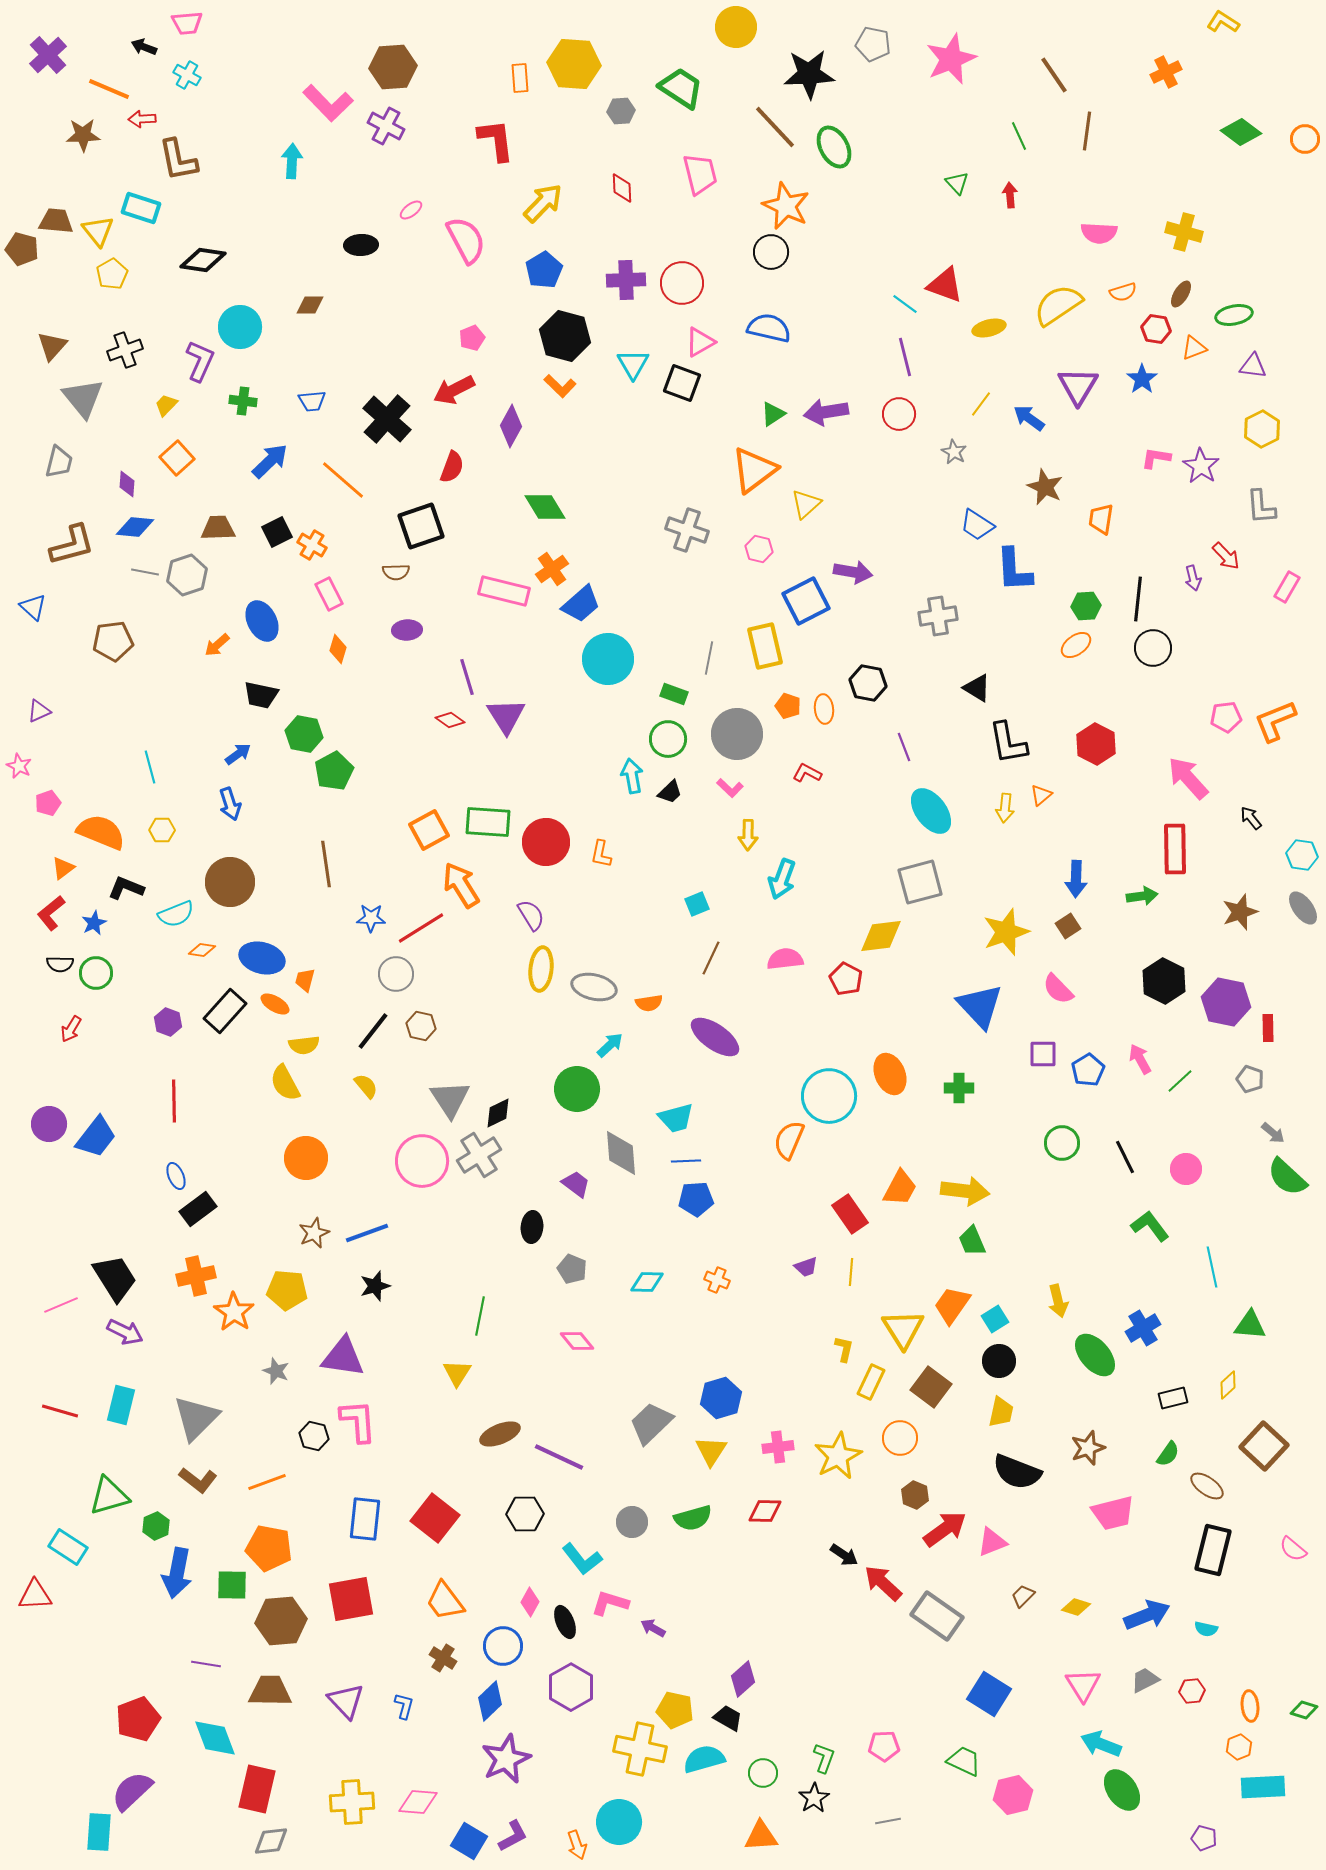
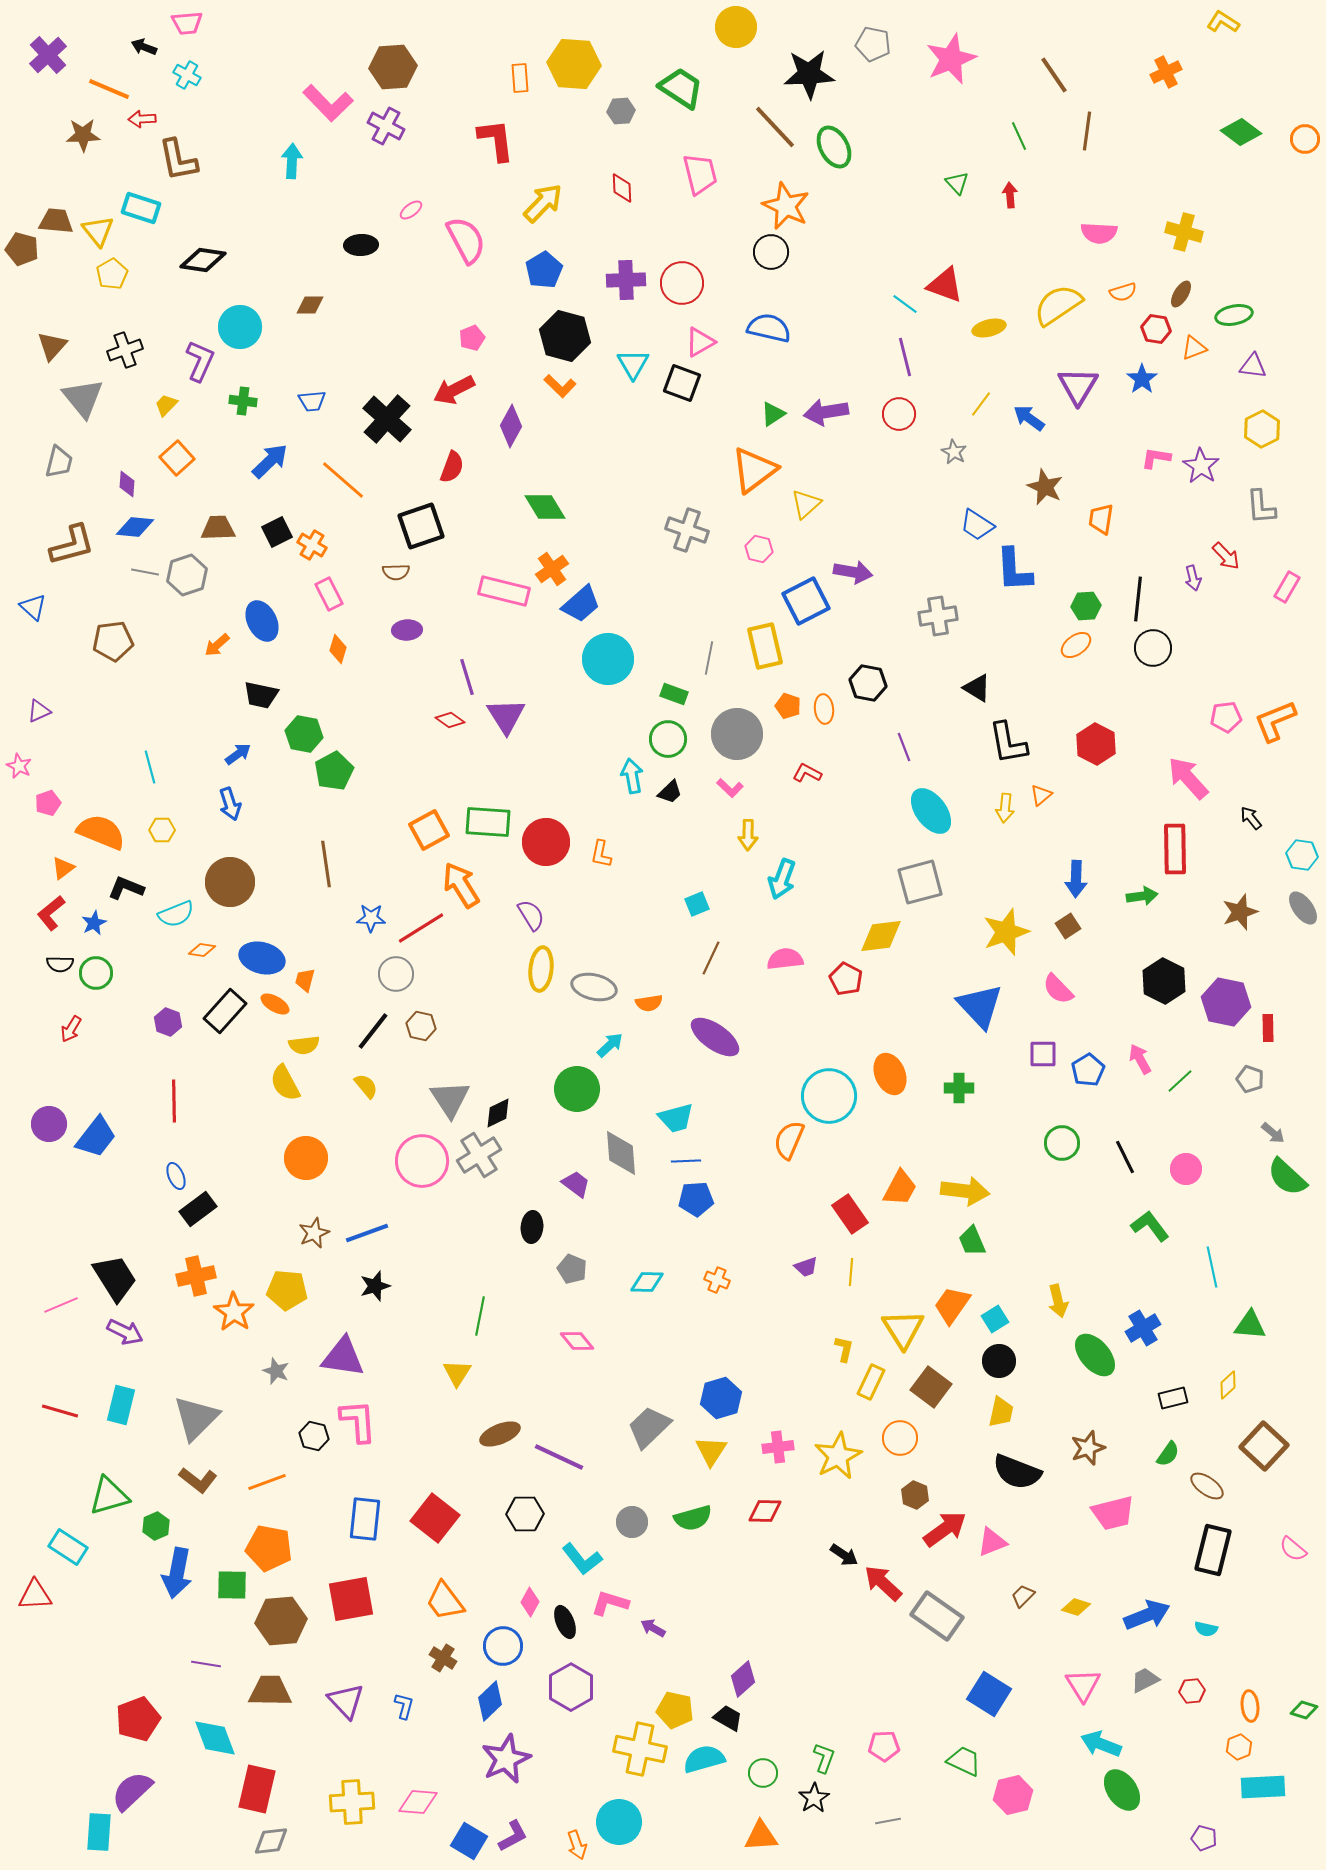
gray trapezoid at (651, 1423): moved 2 px left, 4 px down
